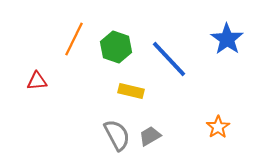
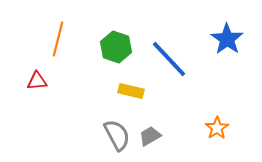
orange line: moved 16 px left; rotated 12 degrees counterclockwise
orange star: moved 1 px left, 1 px down
